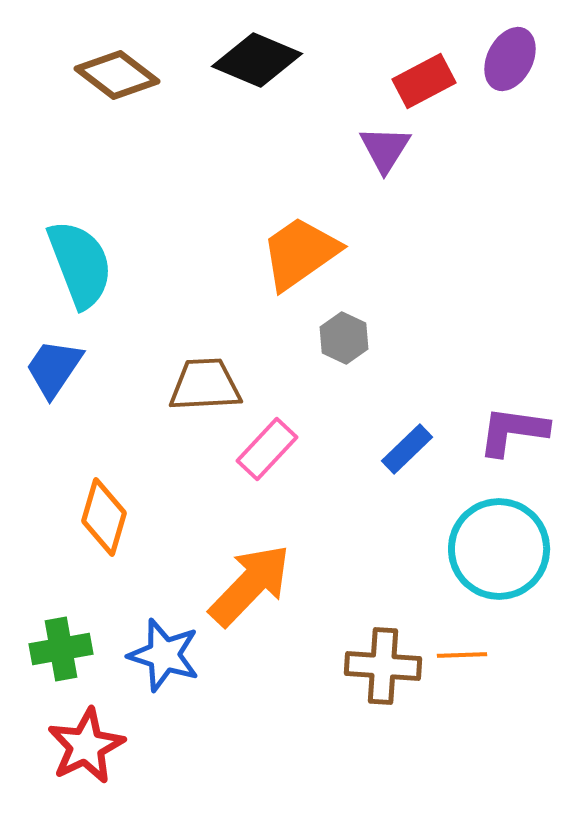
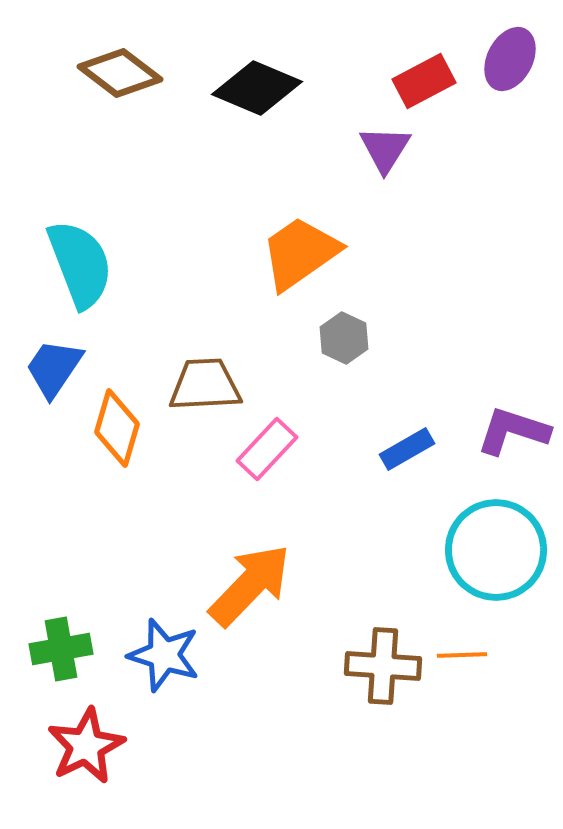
black diamond: moved 28 px down
brown diamond: moved 3 px right, 2 px up
purple L-shape: rotated 10 degrees clockwise
blue rectangle: rotated 14 degrees clockwise
orange diamond: moved 13 px right, 89 px up
cyan circle: moved 3 px left, 1 px down
